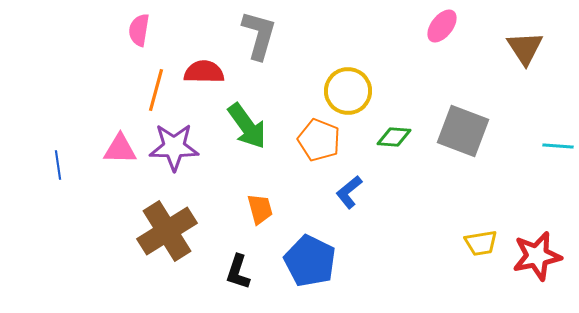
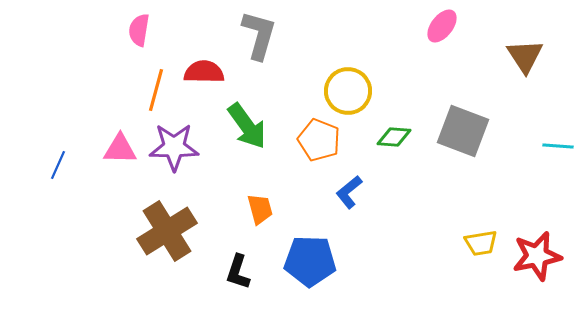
brown triangle: moved 8 px down
blue line: rotated 32 degrees clockwise
blue pentagon: rotated 24 degrees counterclockwise
